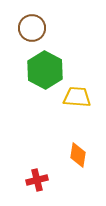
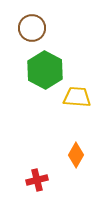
orange diamond: moved 2 px left; rotated 20 degrees clockwise
